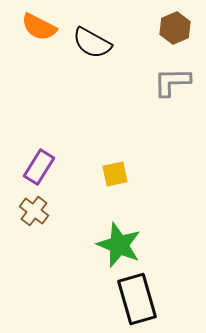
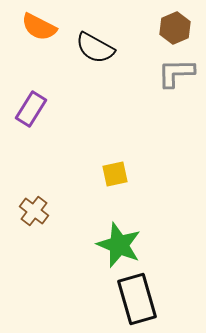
black semicircle: moved 3 px right, 5 px down
gray L-shape: moved 4 px right, 9 px up
purple rectangle: moved 8 px left, 58 px up
